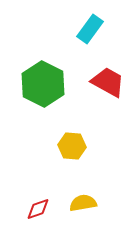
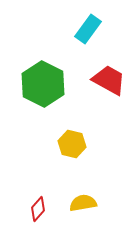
cyan rectangle: moved 2 px left
red trapezoid: moved 1 px right, 2 px up
yellow hexagon: moved 2 px up; rotated 8 degrees clockwise
red diamond: rotated 30 degrees counterclockwise
